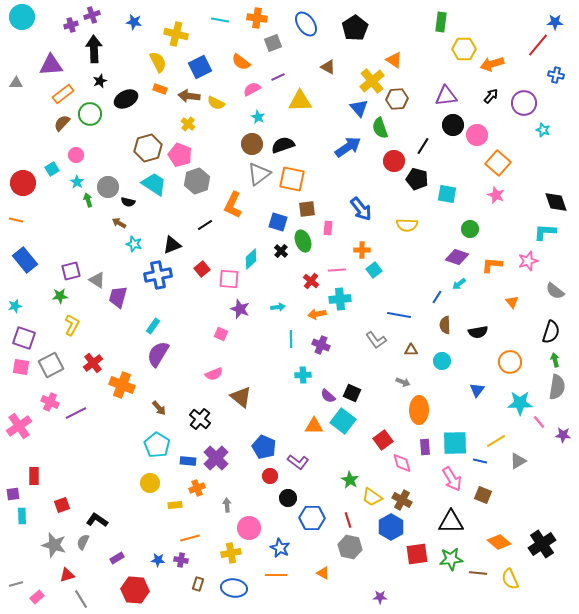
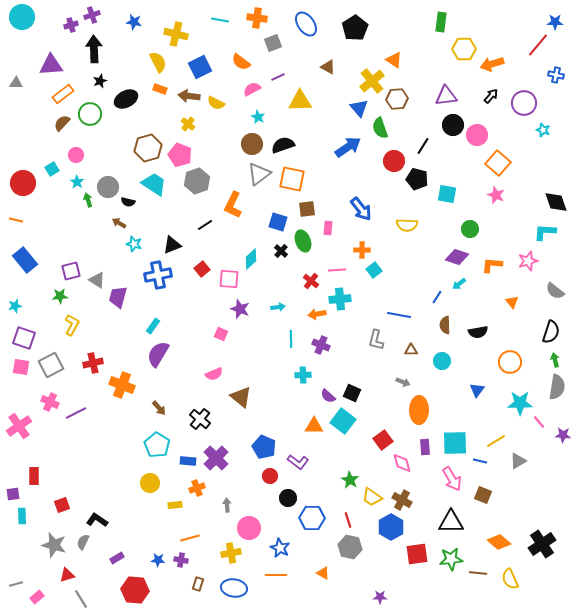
gray L-shape at (376, 340): rotated 50 degrees clockwise
red cross at (93, 363): rotated 24 degrees clockwise
